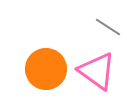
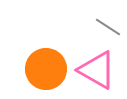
pink triangle: moved 1 px up; rotated 6 degrees counterclockwise
